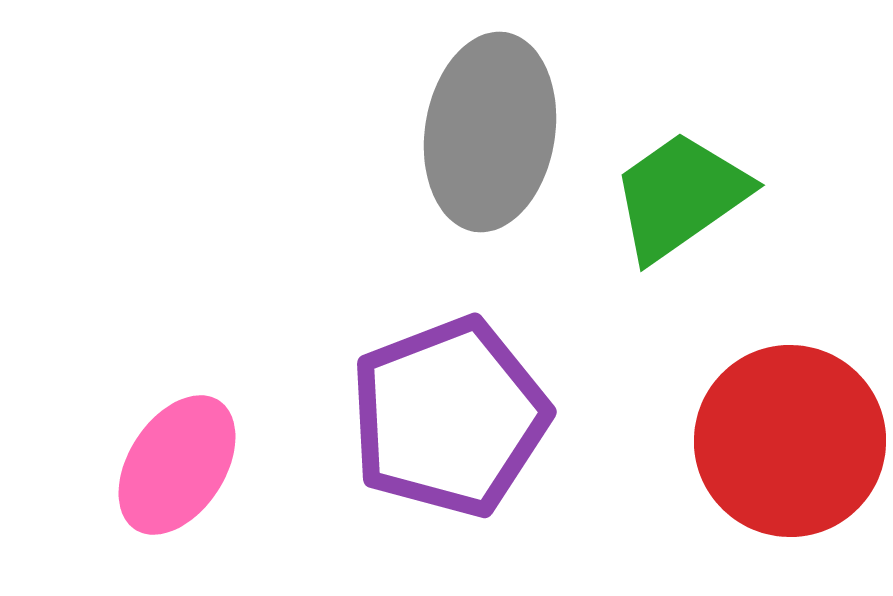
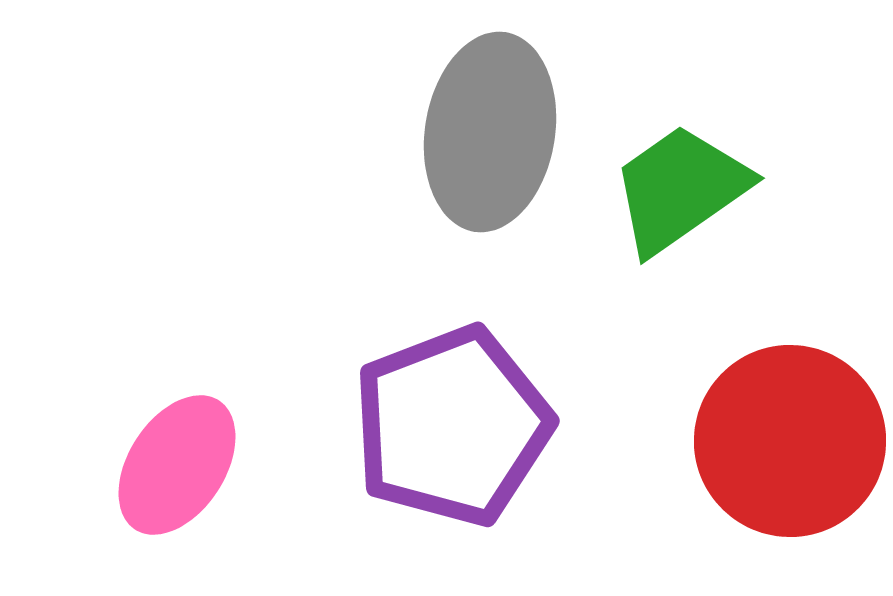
green trapezoid: moved 7 px up
purple pentagon: moved 3 px right, 9 px down
